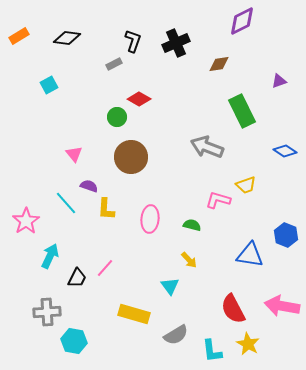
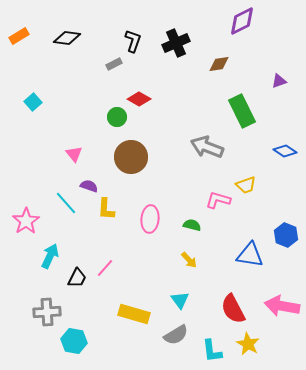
cyan square: moved 16 px left, 17 px down; rotated 12 degrees counterclockwise
cyan triangle: moved 10 px right, 14 px down
